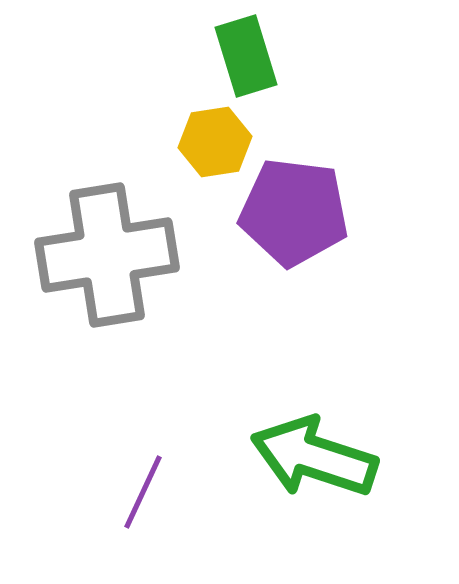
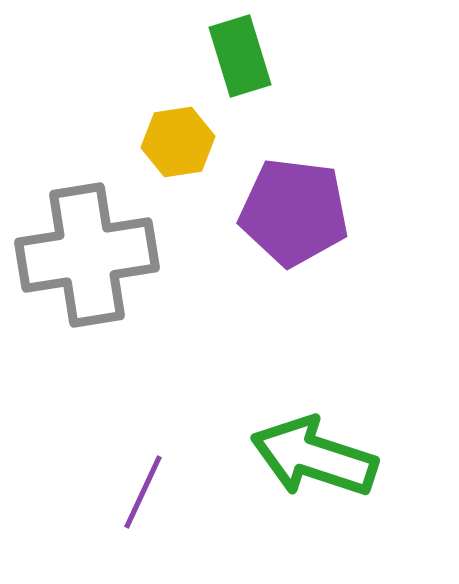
green rectangle: moved 6 px left
yellow hexagon: moved 37 px left
gray cross: moved 20 px left
